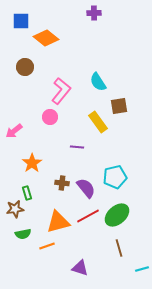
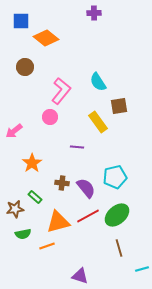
green rectangle: moved 8 px right, 4 px down; rotated 32 degrees counterclockwise
purple triangle: moved 8 px down
